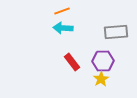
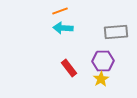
orange line: moved 2 px left
red rectangle: moved 3 px left, 6 px down
